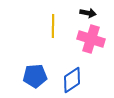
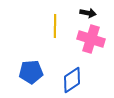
yellow line: moved 2 px right
blue pentagon: moved 4 px left, 4 px up
